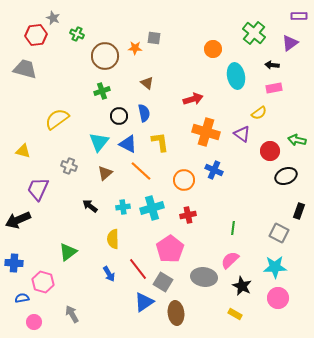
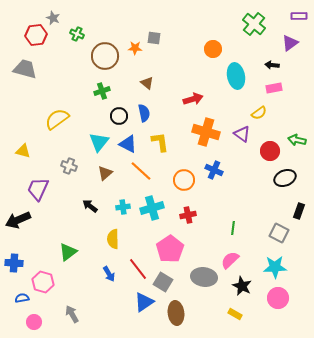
green cross at (254, 33): moved 9 px up
black ellipse at (286, 176): moved 1 px left, 2 px down
